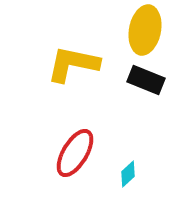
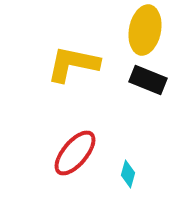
black rectangle: moved 2 px right
red ellipse: rotated 9 degrees clockwise
cyan diamond: rotated 32 degrees counterclockwise
